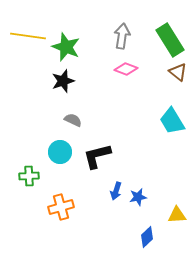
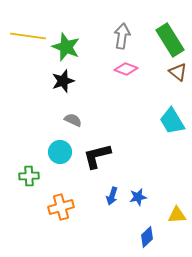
blue arrow: moved 4 px left, 5 px down
